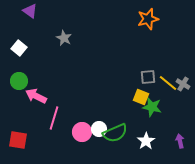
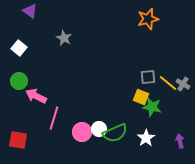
white star: moved 3 px up
